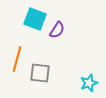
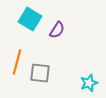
cyan square: moved 5 px left; rotated 10 degrees clockwise
orange line: moved 3 px down
